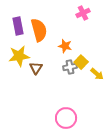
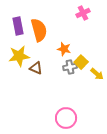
orange star: moved 1 px left, 3 px down
brown triangle: rotated 40 degrees counterclockwise
